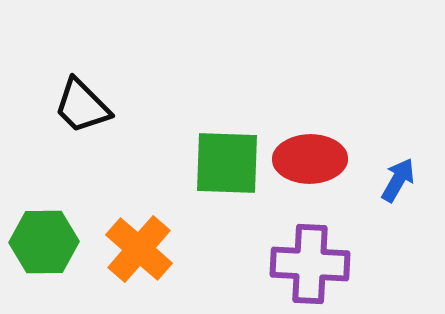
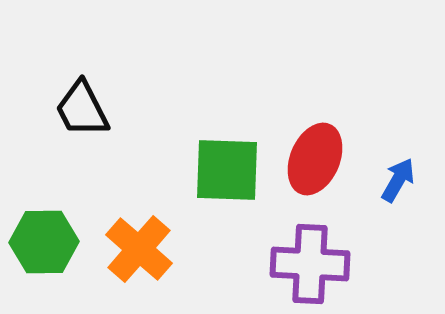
black trapezoid: moved 3 px down; rotated 18 degrees clockwise
red ellipse: moved 5 px right; rotated 66 degrees counterclockwise
green square: moved 7 px down
